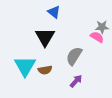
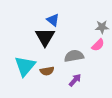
blue triangle: moved 1 px left, 8 px down
pink semicircle: moved 1 px right, 8 px down; rotated 104 degrees clockwise
gray semicircle: rotated 48 degrees clockwise
cyan triangle: rotated 10 degrees clockwise
brown semicircle: moved 2 px right, 1 px down
purple arrow: moved 1 px left, 1 px up
